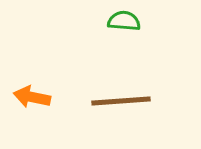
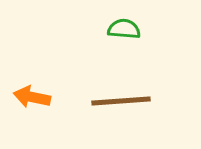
green semicircle: moved 8 px down
